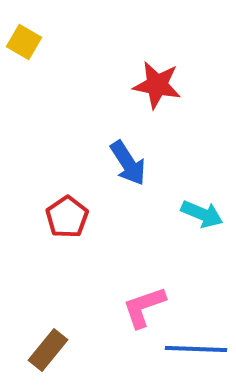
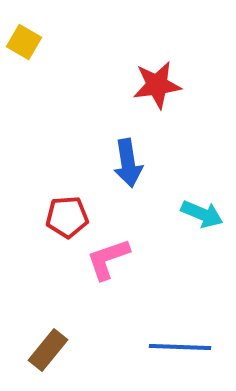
red star: rotated 18 degrees counterclockwise
blue arrow: rotated 24 degrees clockwise
red pentagon: rotated 30 degrees clockwise
pink L-shape: moved 36 px left, 48 px up
blue line: moved 16 px left, 2 px up
